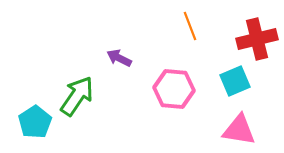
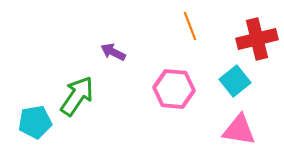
purple arrow: moved 6 px left, 6 px up
cyan square: rotated 16 degrees counterclockwise
cyan pentagon: rotated 24 degrees clockwise
